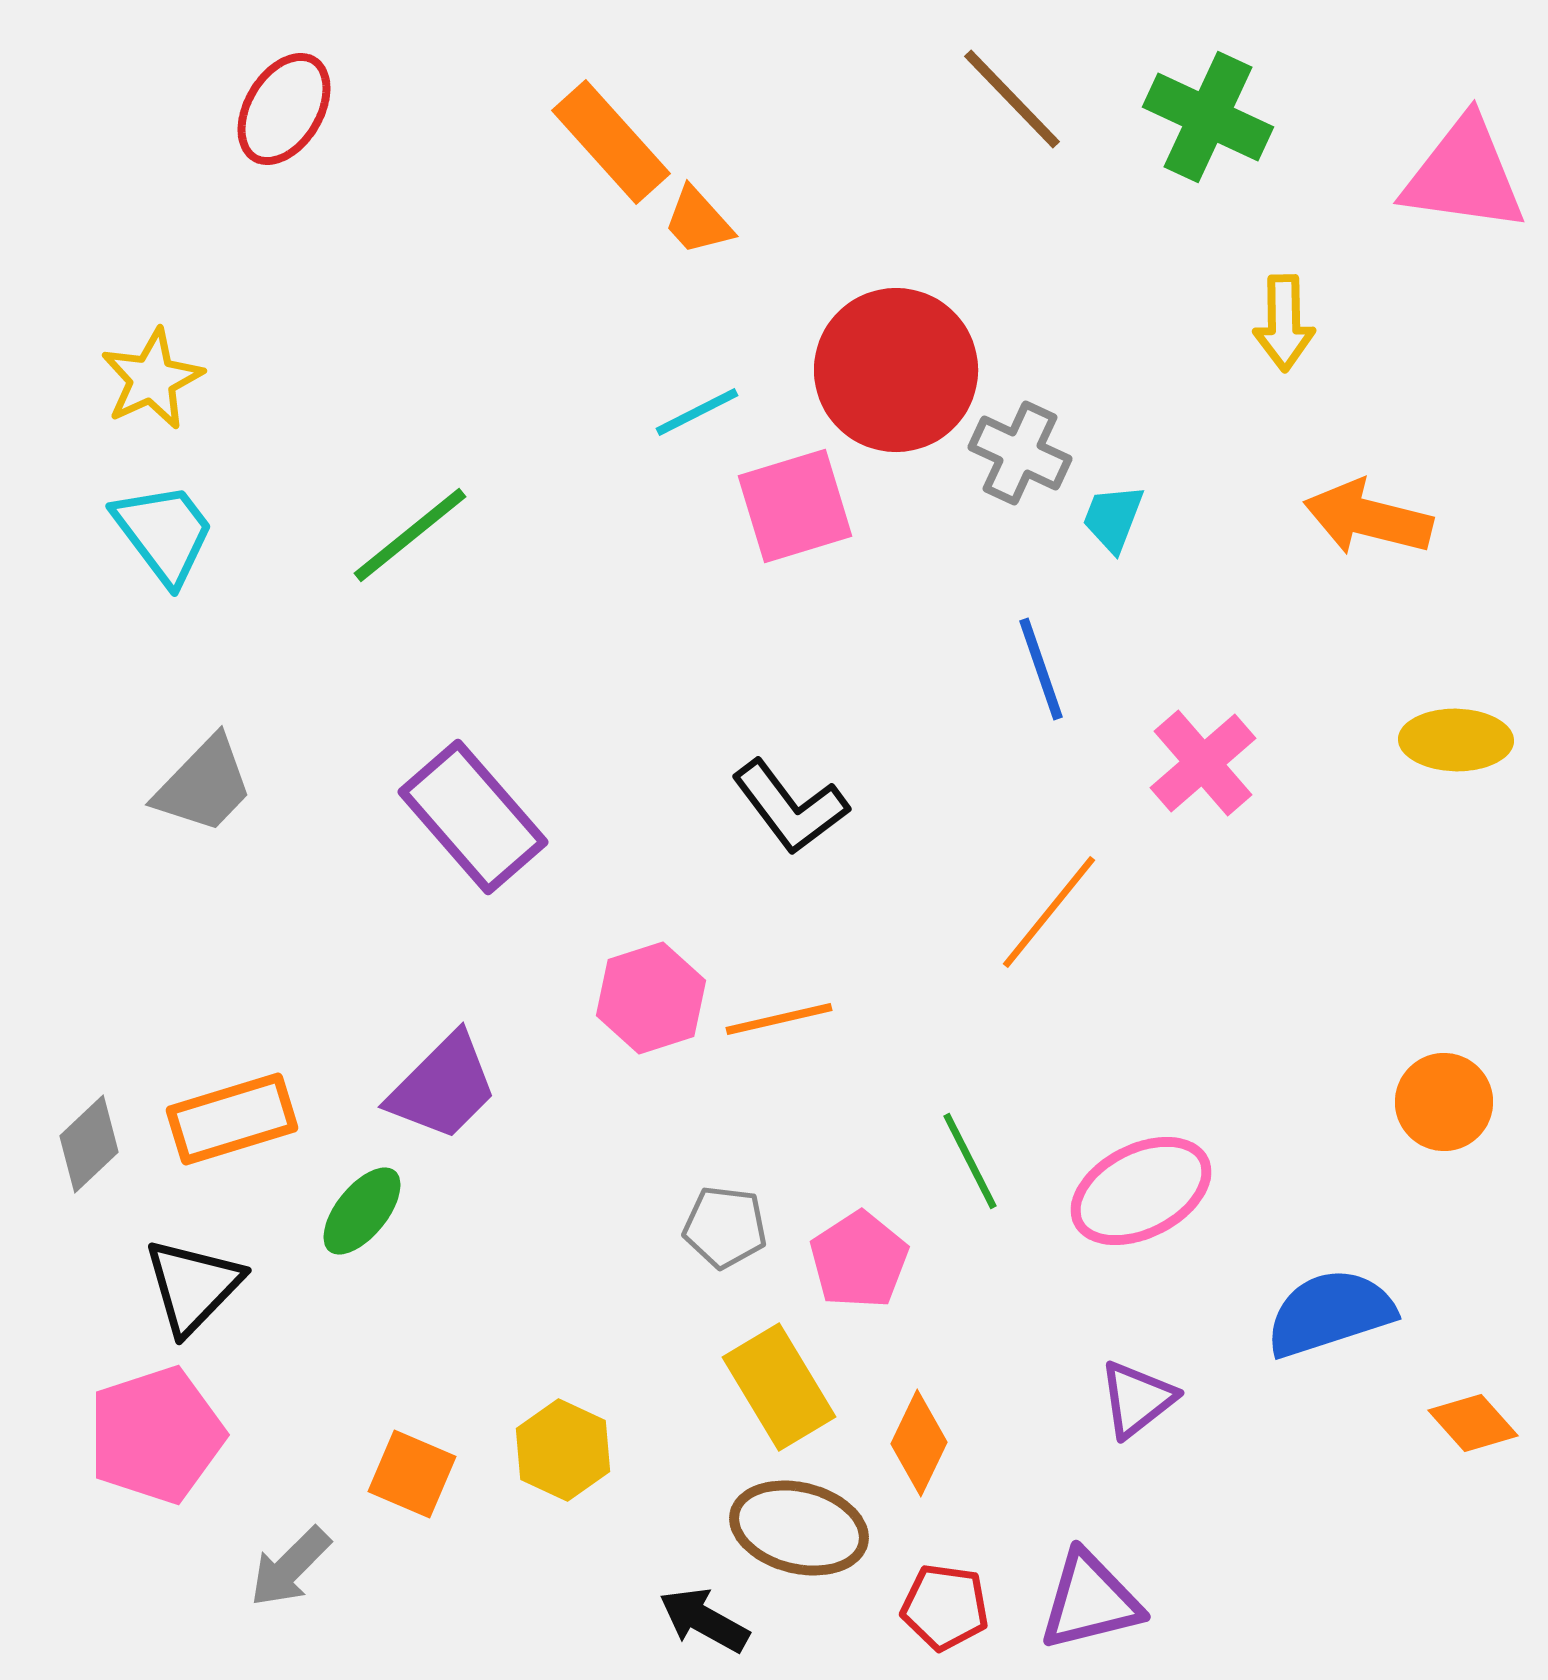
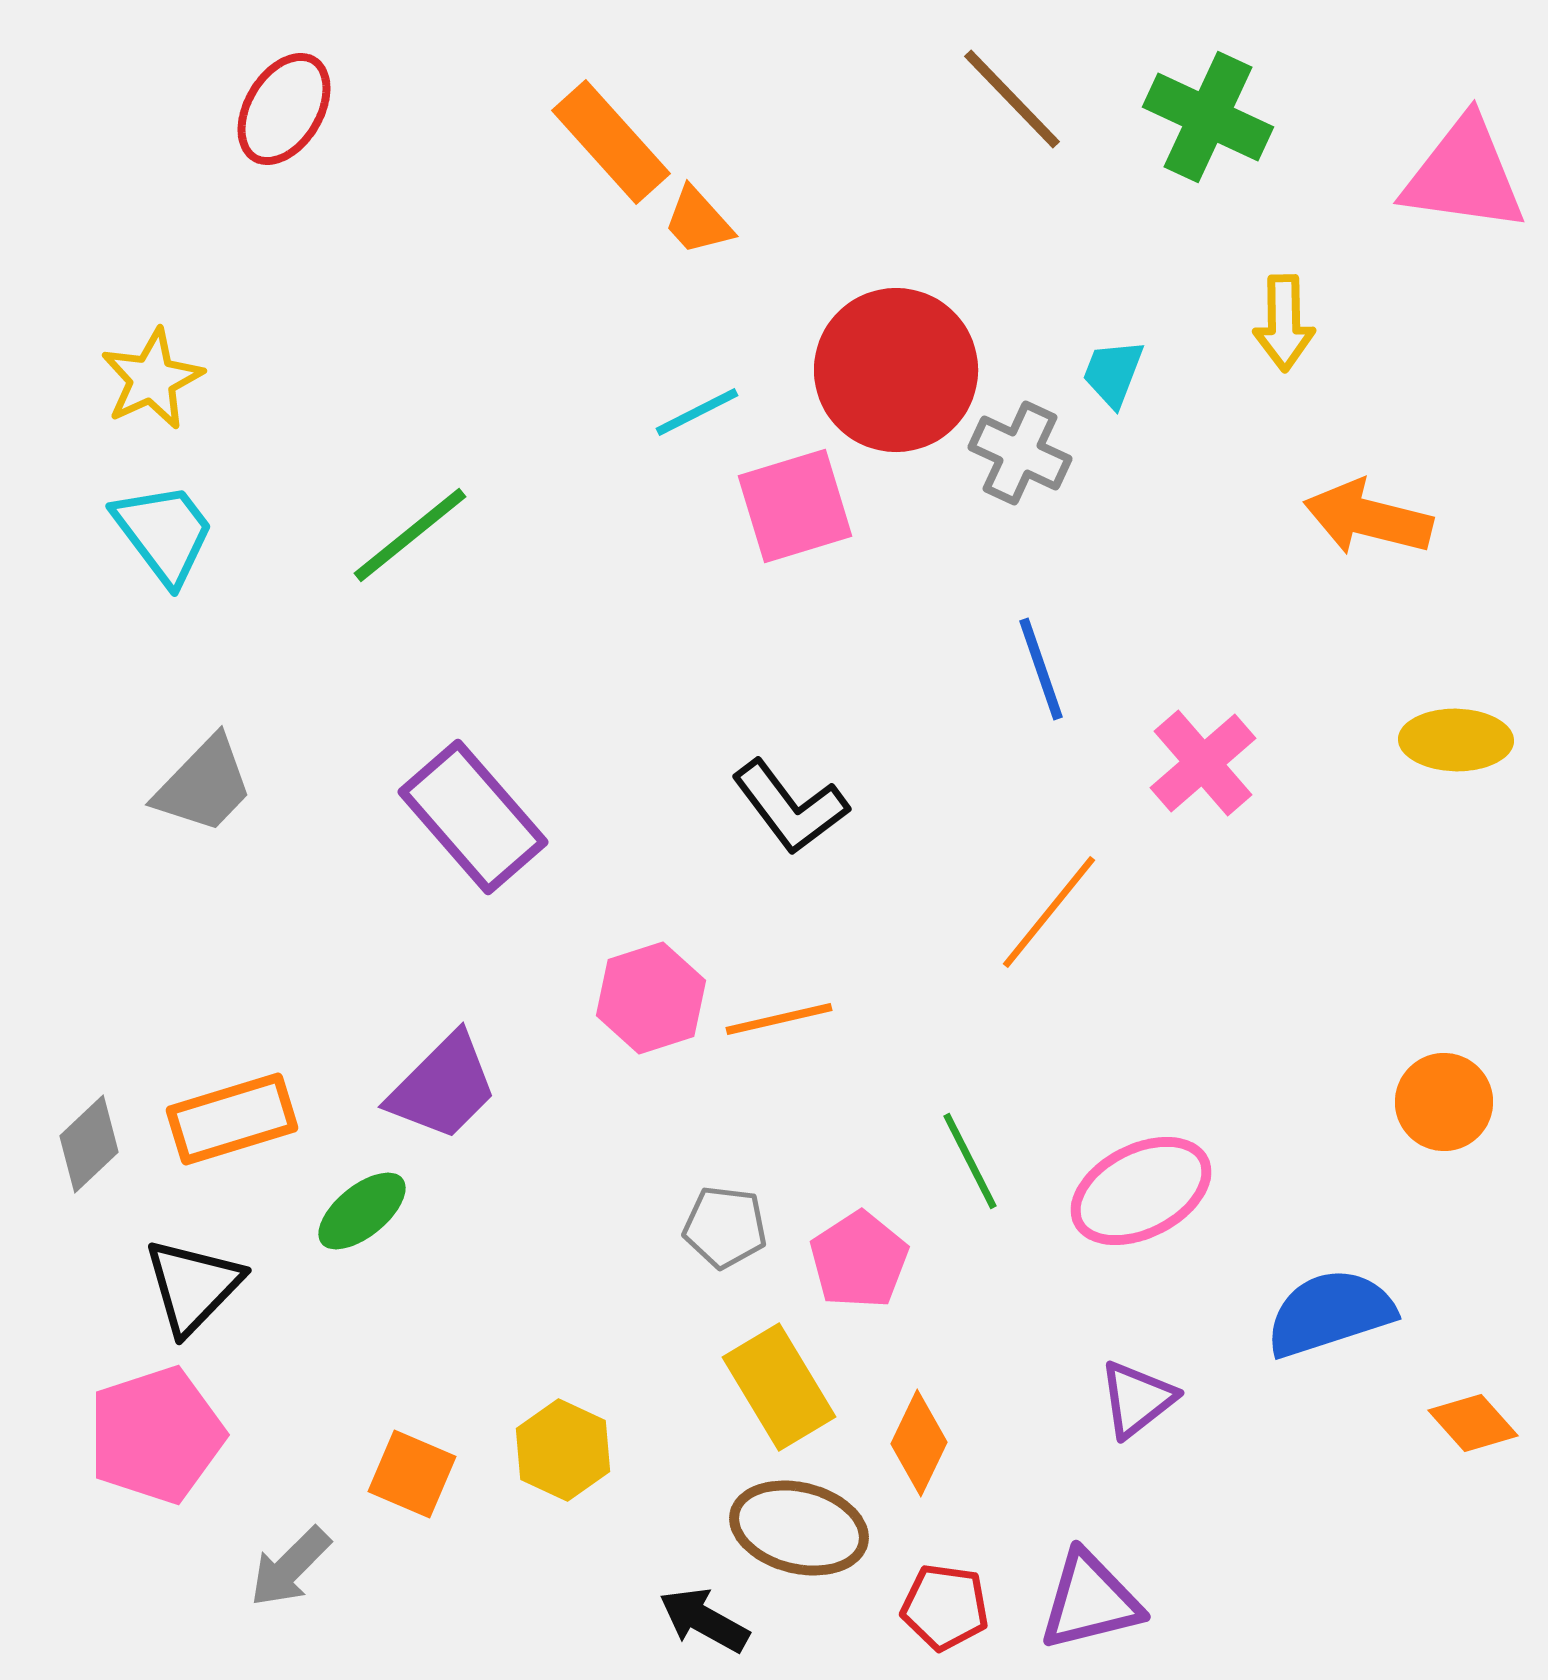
cyan trapezoid at (1113, 518): moved 145 px up
green ellipse at (362, 1211): rotated 12 degrees clockwise
